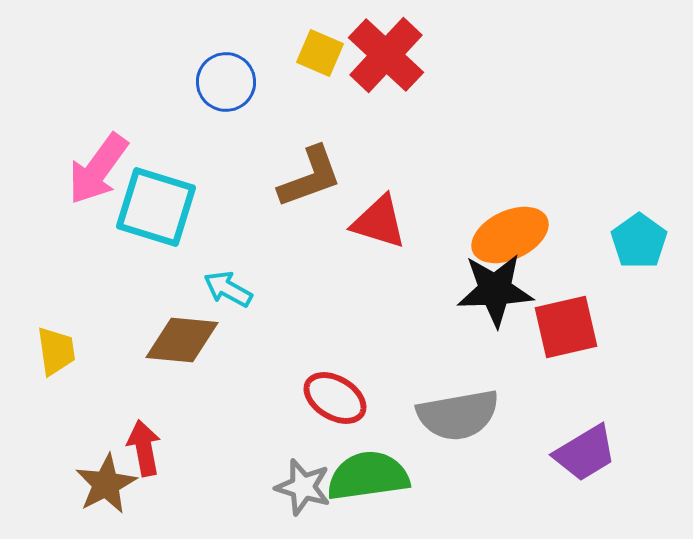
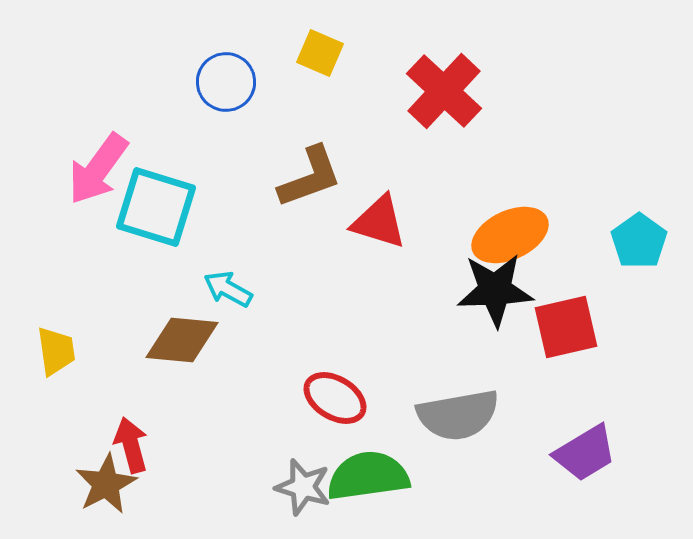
red cross: moved 58 px right, 36 px down
red arrow: moved 13 px left, 3 px up; rotated 4 degrees counterclockwise
